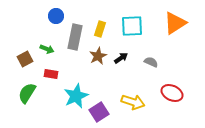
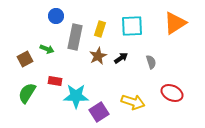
gray semicircle: rotated 48 degrees clockwise
red rectangle: moved 4 px right, 7 px down
cyan star: rotated 25 degrees clockwise
